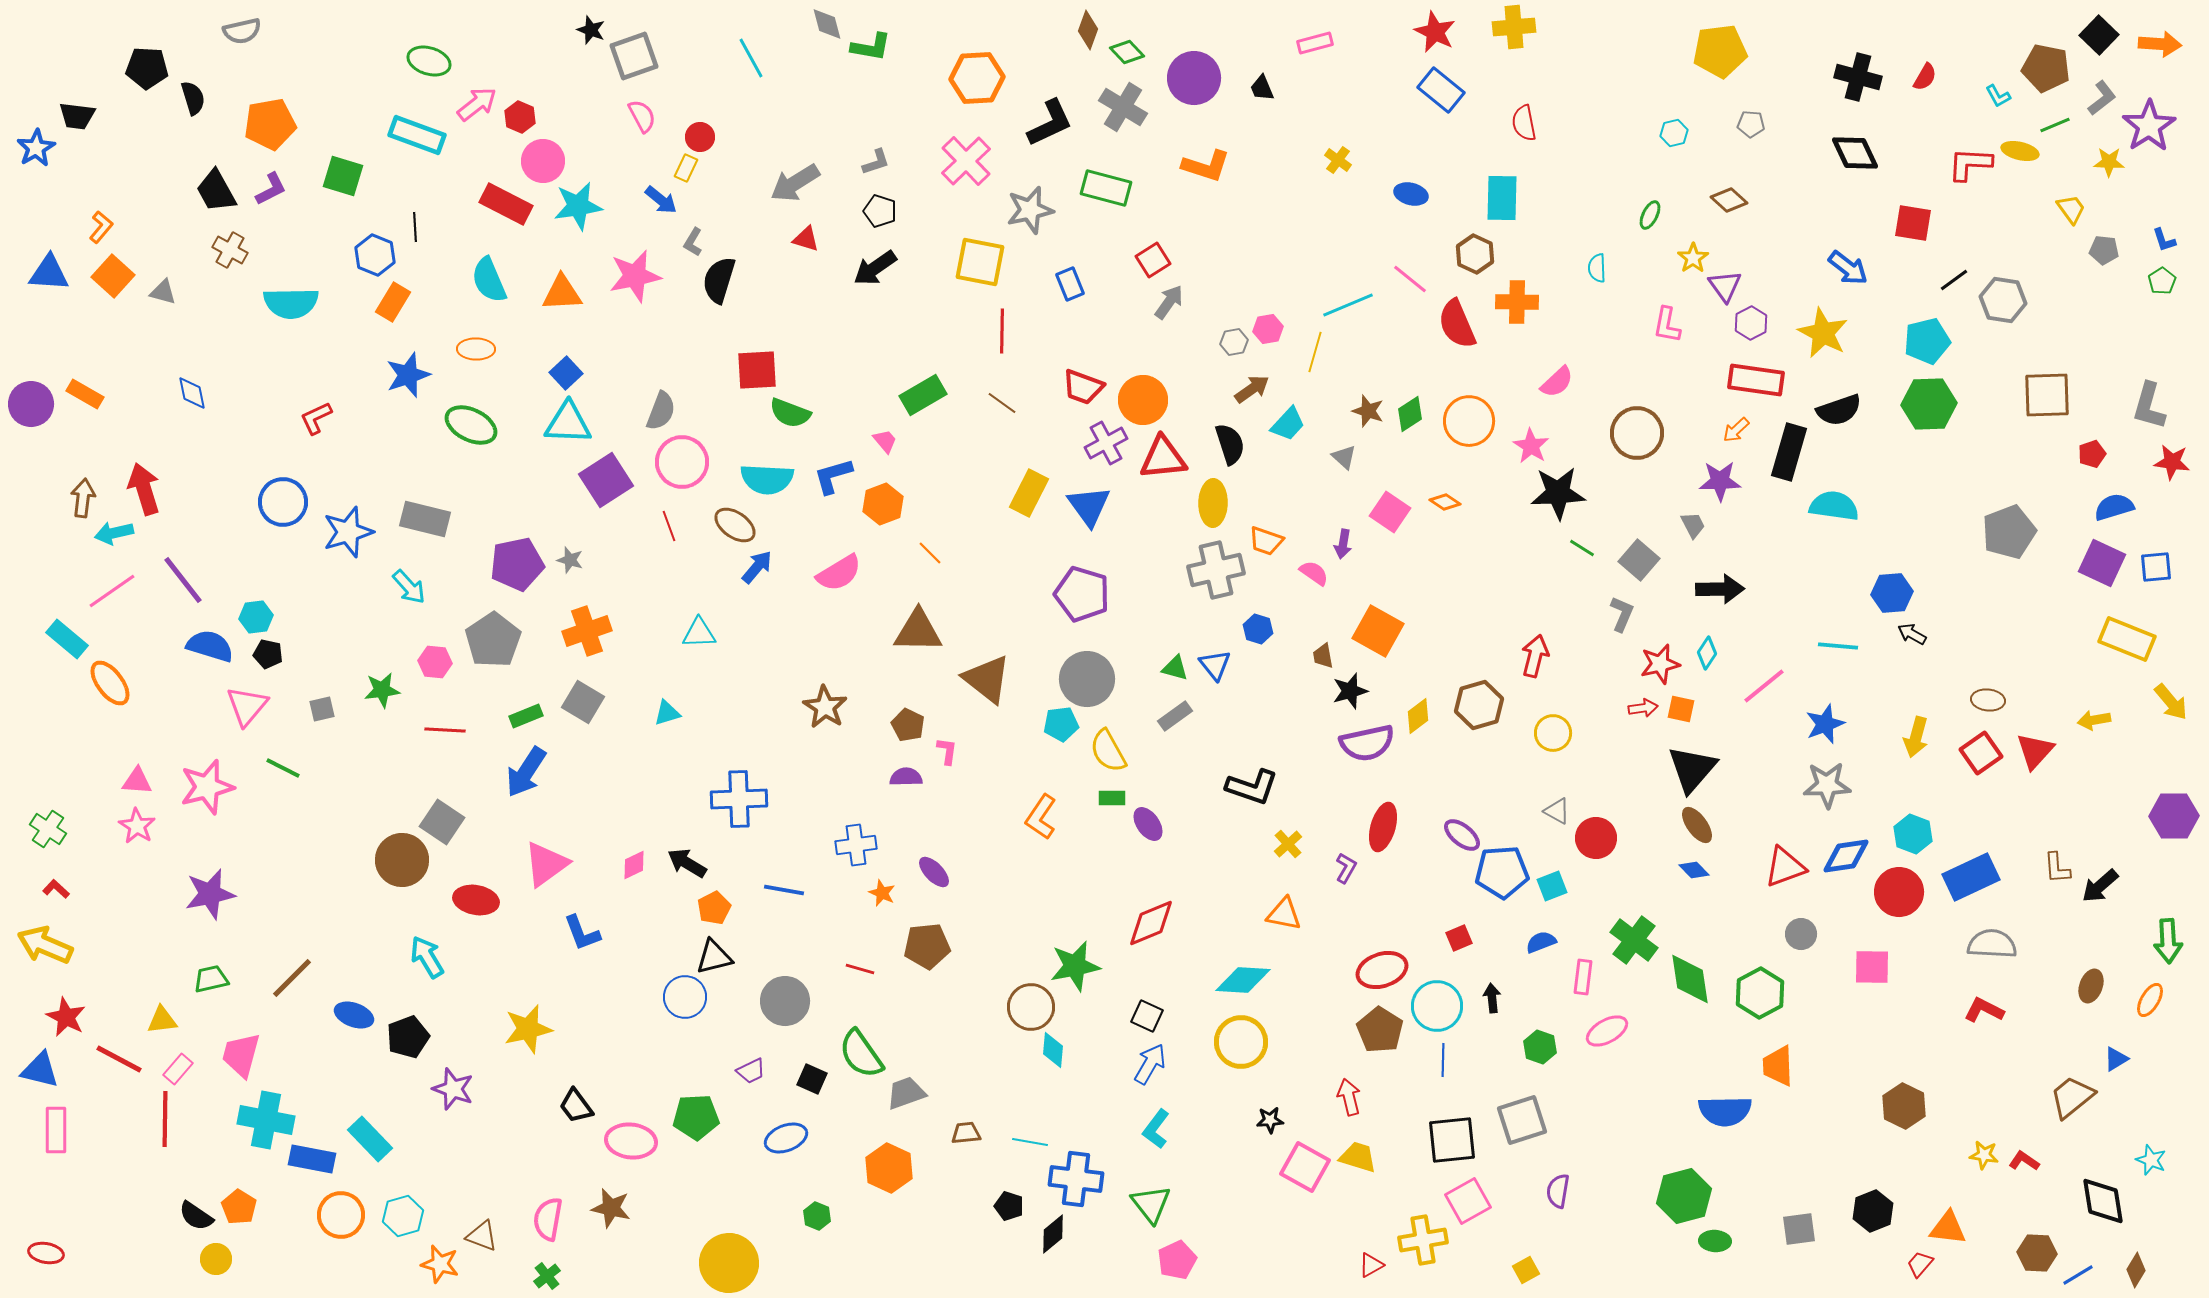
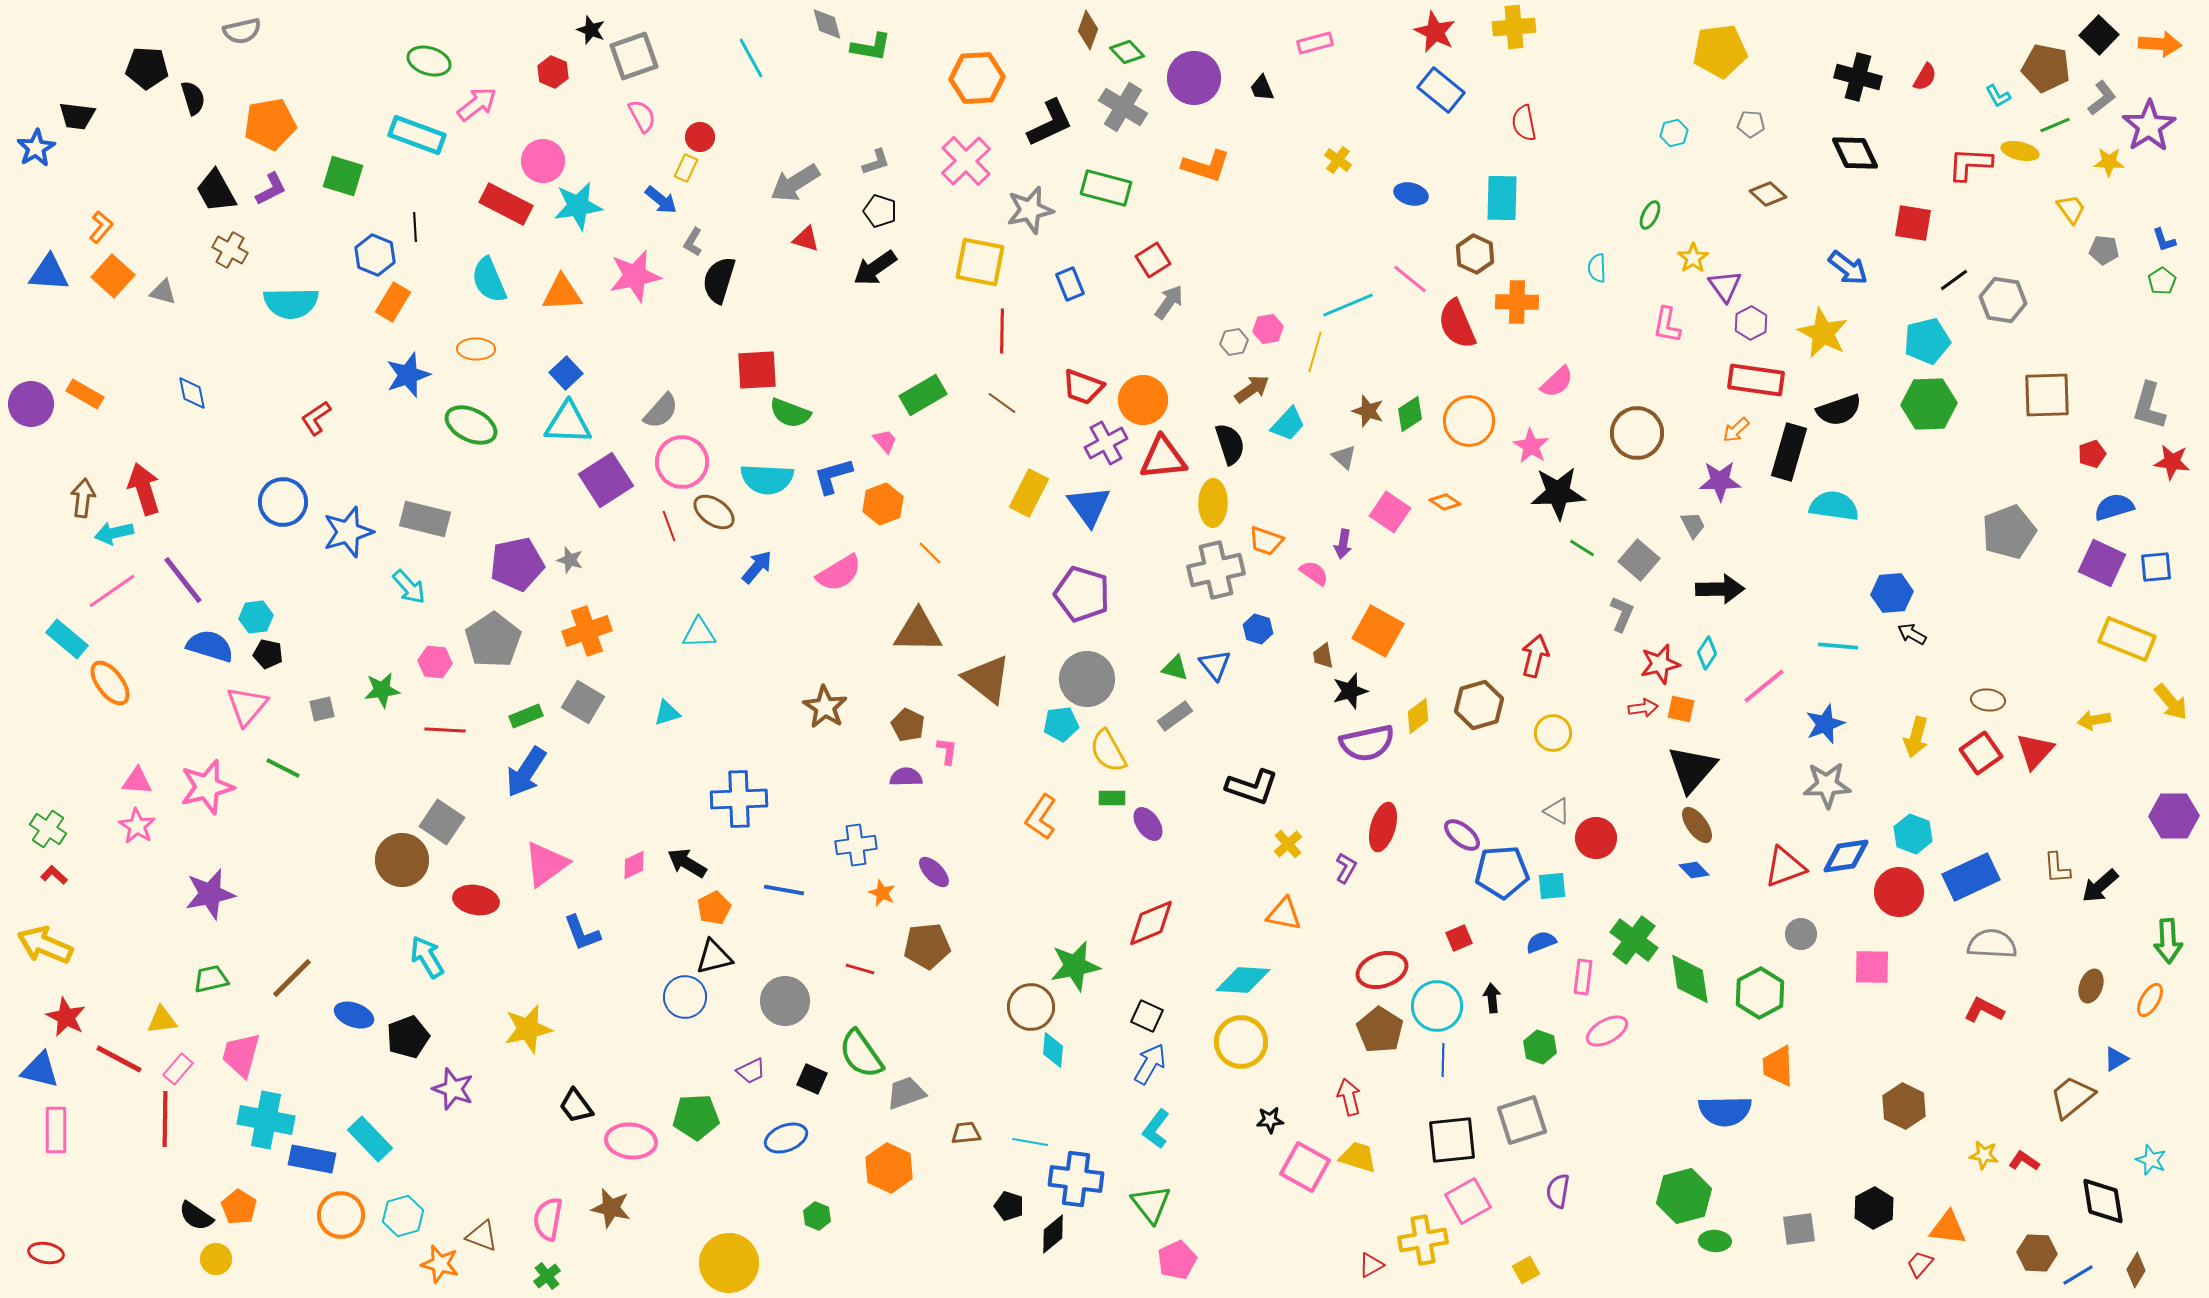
red hexagon at (520, 117): moved 33 px right, 45 px up
brown diamond at (1729, 200): moved 39 px right, 6 px up
gray semicircle at (661, 411): rotated 21 degrees clockwise
red L-shape at (316, 418): rotated 9 degrees counterclockwise
brown ellipse at (735, 525): moved 21 px left, 13 px up
cyan square at (1552, 886): rotated 16 degrees clockwise
red L-shape at (56, 889): moved 2 px left, 14 px up
black hexagon at (1873, 1211): moved 1 px right, 3 px up; rotated 6 degrees counterclockwise
